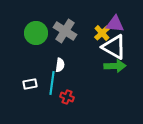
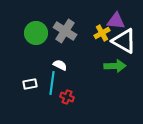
purple triangle: moved 1 px right, 3 px up
yellow cross: rotated 14 degrees clockwise
white triangle: moved 10 px right, 6 px up
white semicircle: rotated 72 degrees counterclockwise
